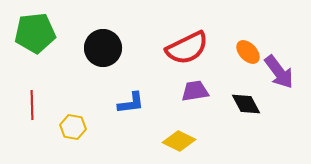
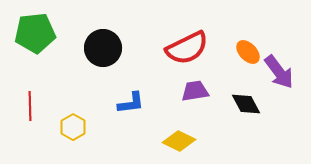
red line: moved 2 px left, 1 px down
yellow hexagon: rotated 20 degrees clockwise
